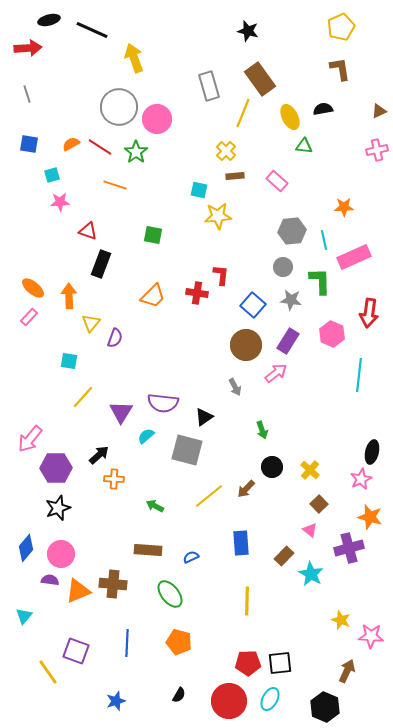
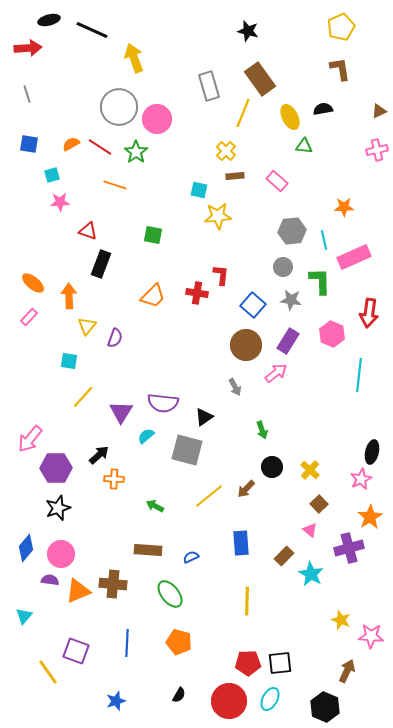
orange ellipse at (33, 288): moved 5 px up
yellow triangle at (91, 323): moved 4 px left, 3 px down
orange star at (370, 517): rotated 25 degrees clockwise
